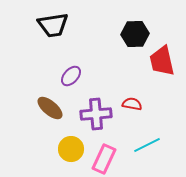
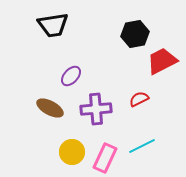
black hexagon: rotated 8 degrees counterclockwise
red trapezoid: rotated 76 degrees clockwise
red semicircle: moved 7 px right, 5 px up; rotated 36 degrees counterclockwise
brown ellipse: rotated 12 degrees counterclockwise
purple cross: moved 5 px up
cyan line: moved 5 px left, 1 px down
yellow circle: moved 1 px right, 3 px down
pink rectangle: moved 1 px right, 1 px up
